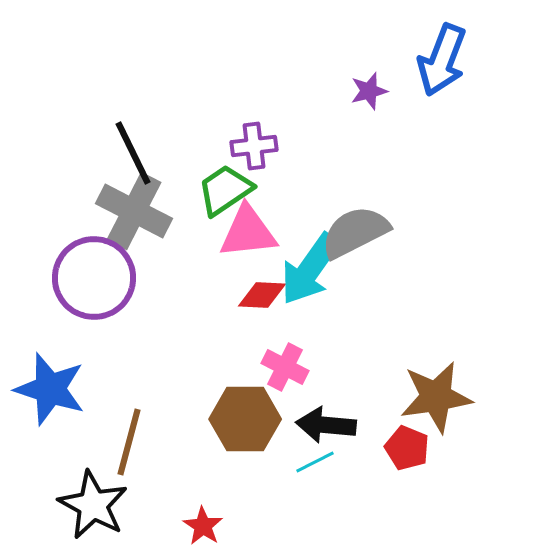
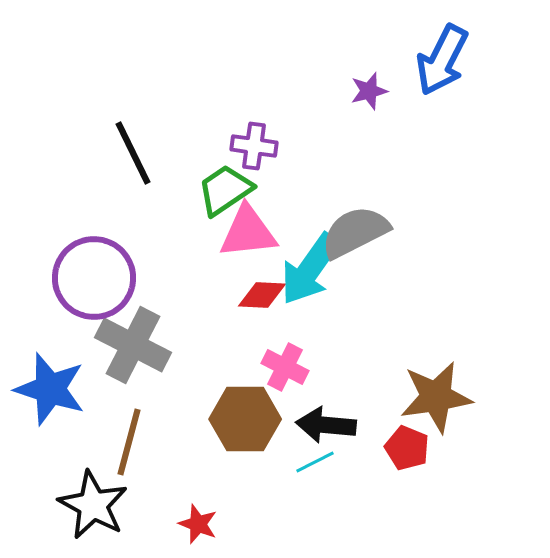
blue arrow: rotated 6 degrees clockwise
purple cross: rotated 15 degrees clockwise
gray cross: moved 1 px left, 134 px down
red star: moved 5 px left, 2 px up; rotated 12 degrees counterclockwise
